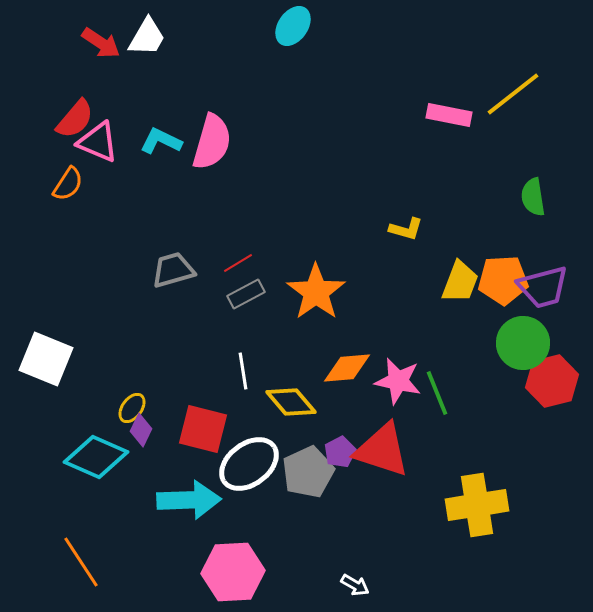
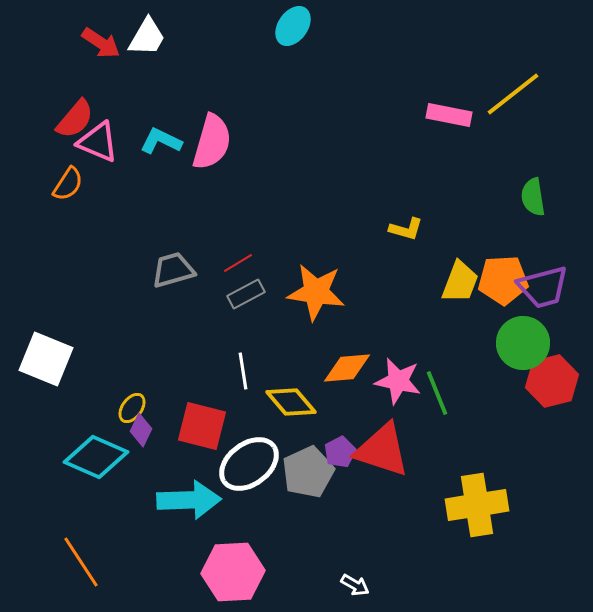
orange star: rotated 28 degrees counterclockwise
red square: moved 1 px left, 3 px up
